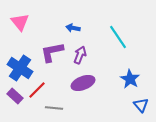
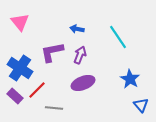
blue arrow: moved 4 px right, 1 px down
